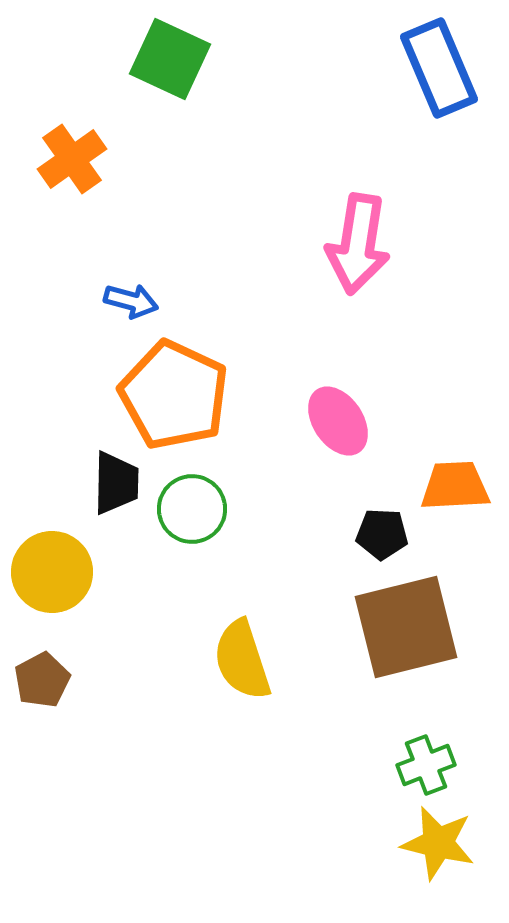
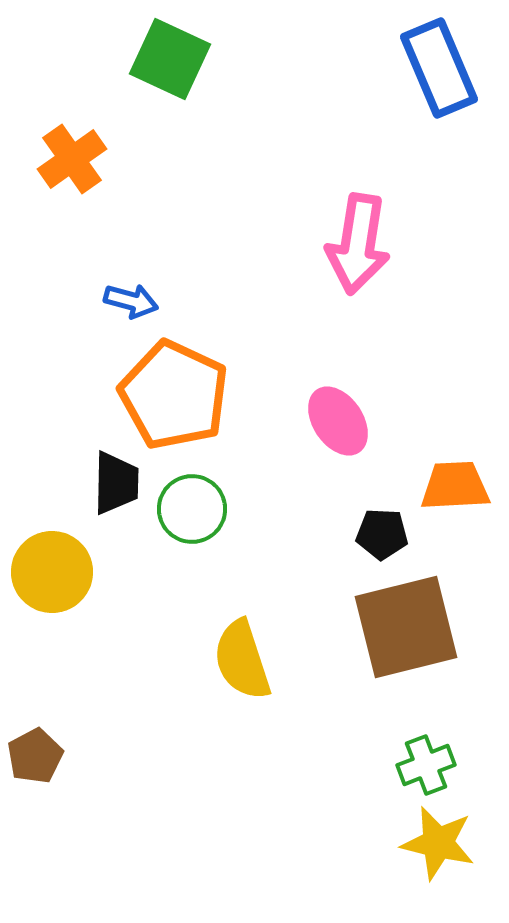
brown pentagon: moved 7 px left, 76 px down
